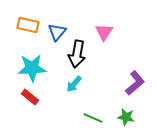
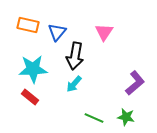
black arrow: moved 2 px left, 2 px down
cyan star: moved 1 px right, 1 px down
green line: moved 1 px right
